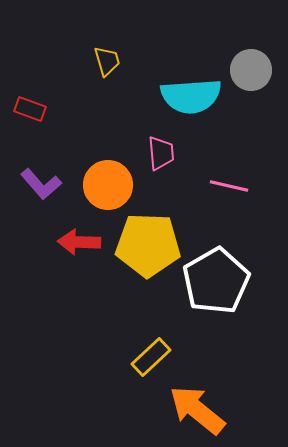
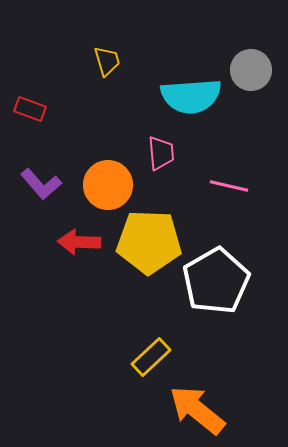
yellow pentagon: moved 1 px right, 3 px up
